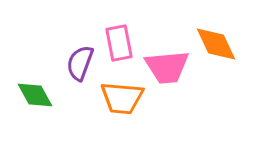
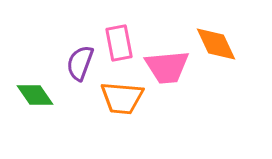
green diamond: rotated 6 degrees counterclockwise
